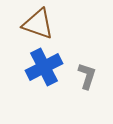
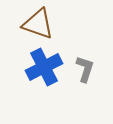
gray L-shape: moved 2 px left, 7 px up
